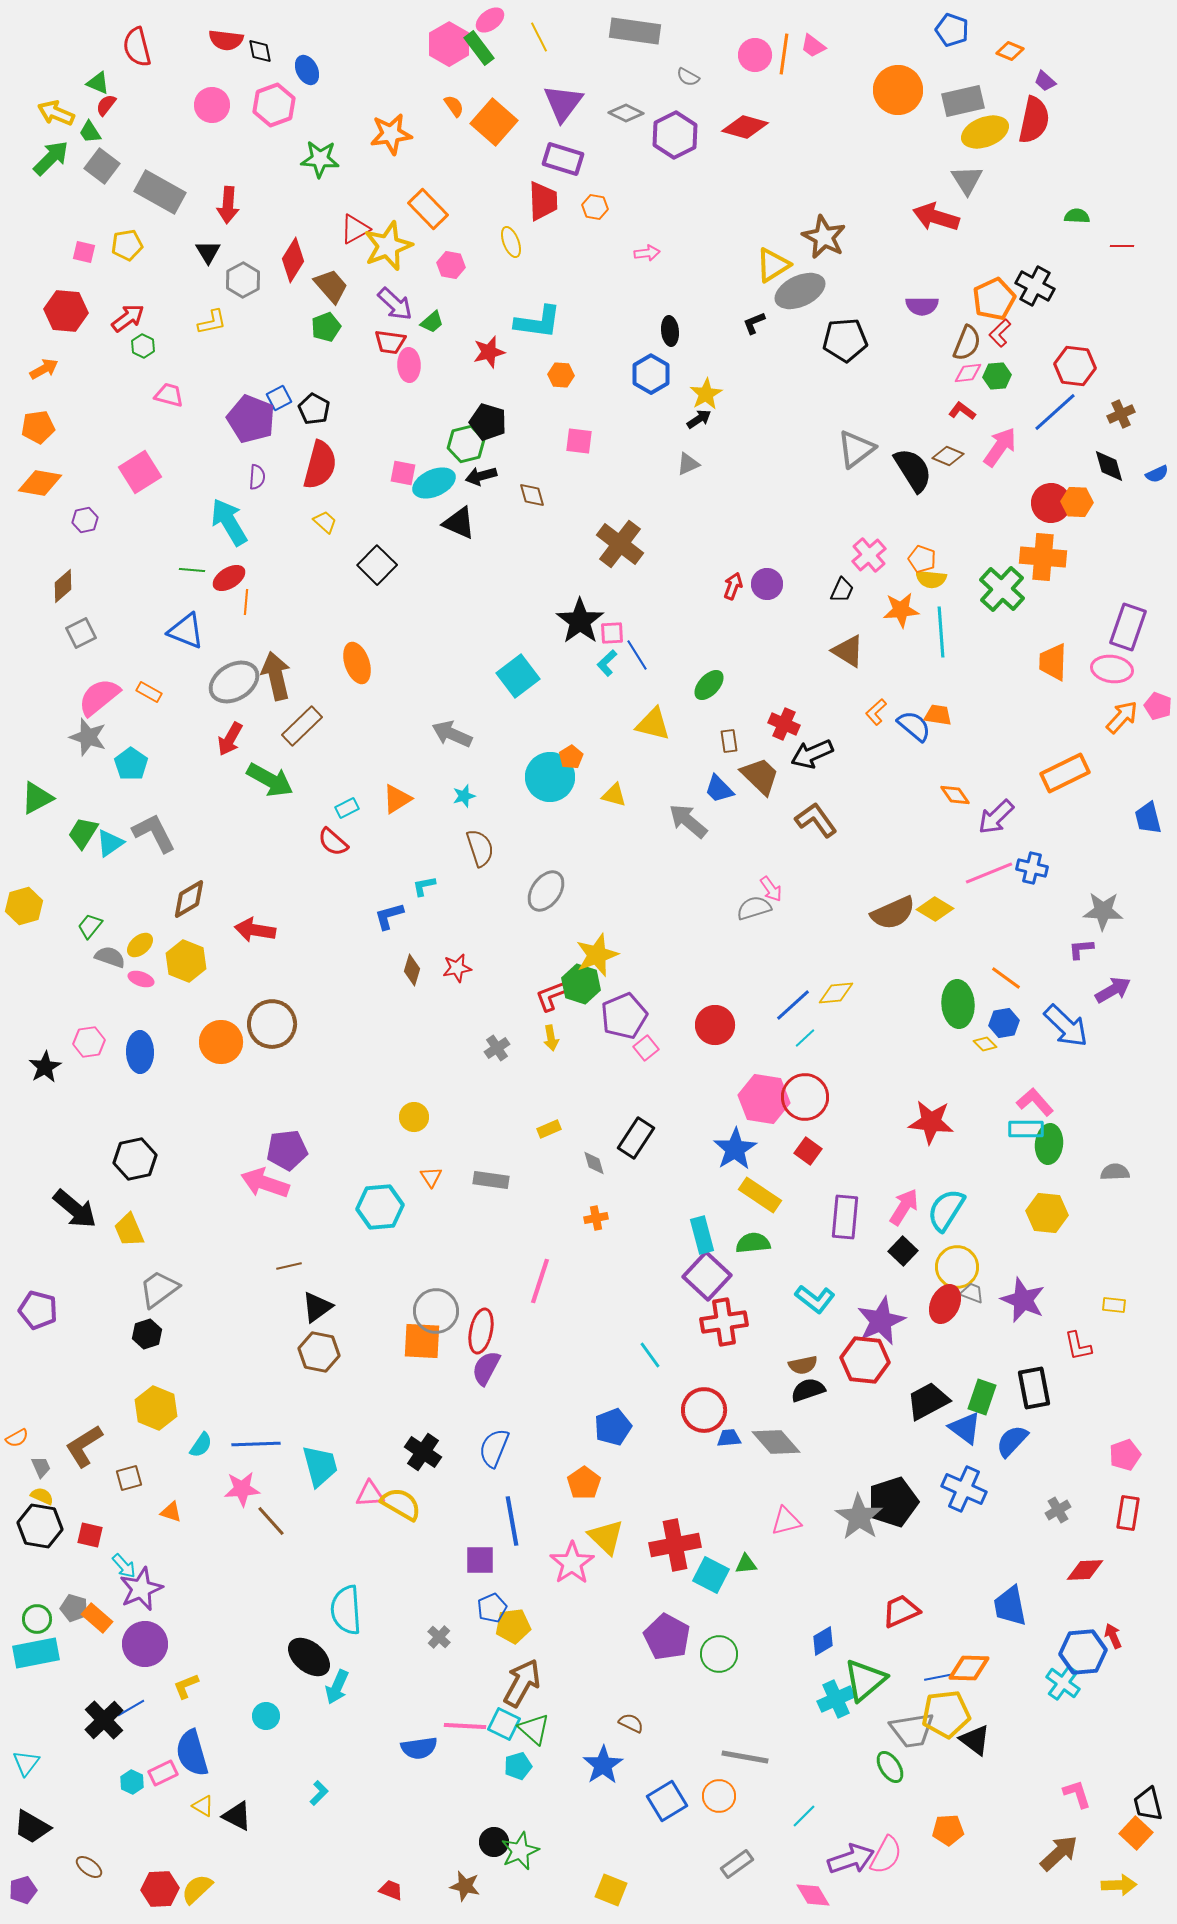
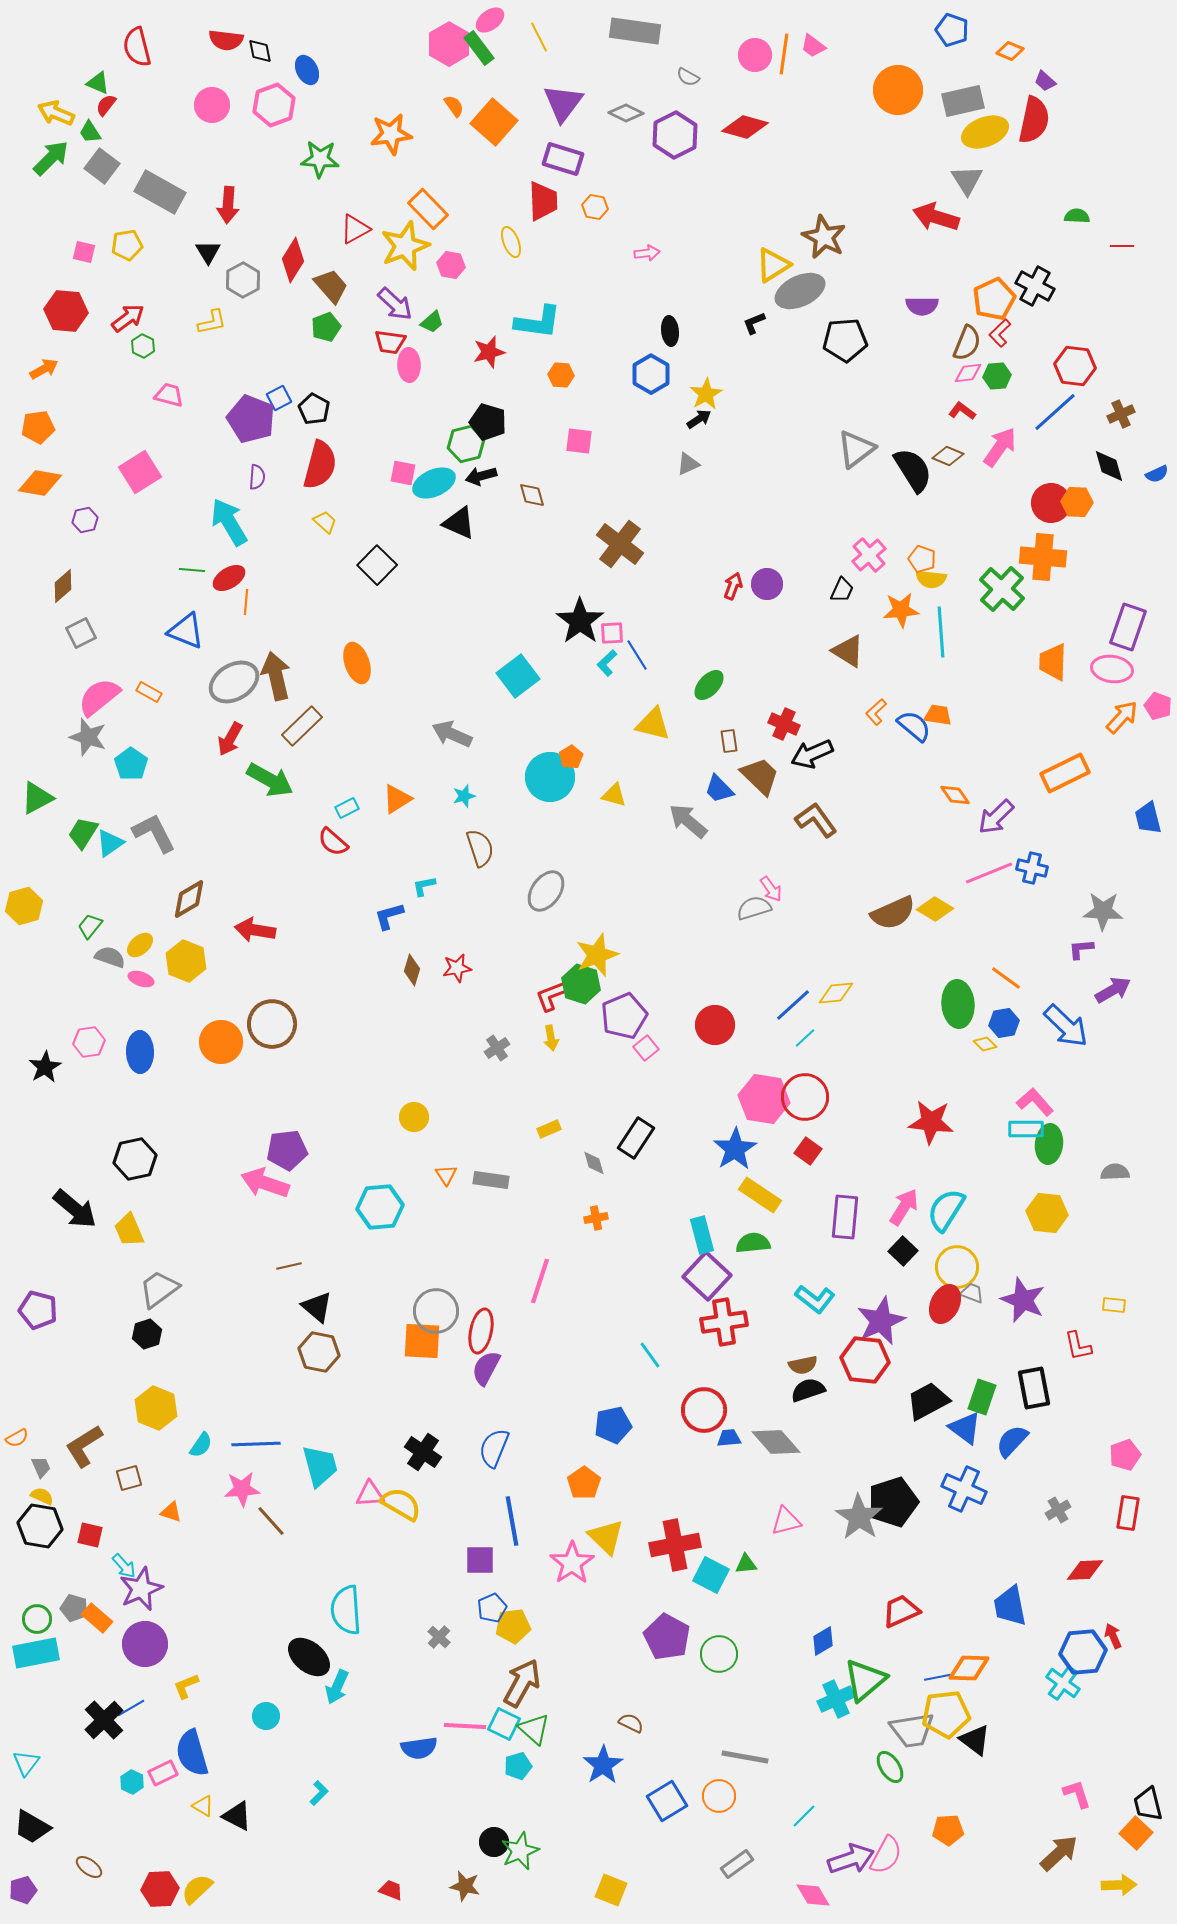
yellow star at (388, 246): moved 17 px right
orange triangle at (431, 1177): moved 15 px right, 2 px up
black triangle at (317, 1307): rotated 44 degrees counterclockwise
blue pentagon at (613, 1427): moved 2 px up; rotated 9 degrees clockwise
